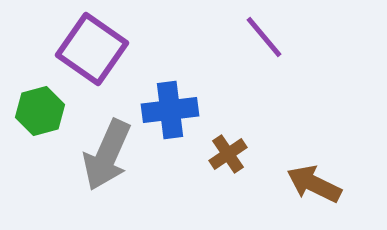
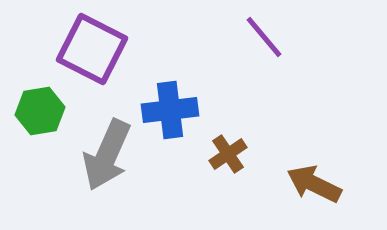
purple square: rotated 8 degrees counterclockwise
green hexagon: rotated 6 degrees clockwise
